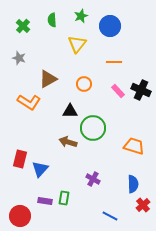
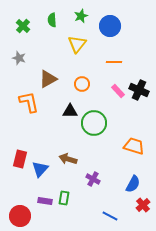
orange circle: moved 2 px left
black cross: moved 2 px left
orange L-shape: rotated 135 degrees counterclockwise
green circle: moved 1 px right, 5 px up
brown arrow: moved 17 px down
blue semicircle: rotated 30 degrees clockwise
